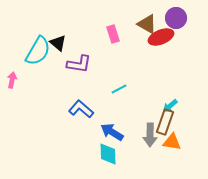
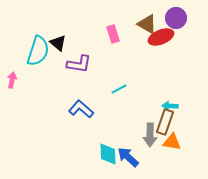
cyan semicircle: rotated 12 degrees counterclockwise
cyan arrow: rotated 42 degrees clockwise
blue arrow: moved 16 px right, 25 px down; rotated 10 degrees clockwise
